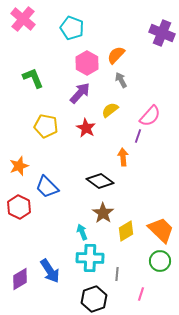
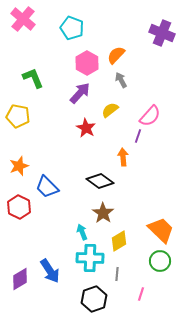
yellow pentagon: moved 28 px left, 10 px up
yellow diamond: moved 7 px left, 10 px down
